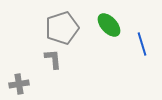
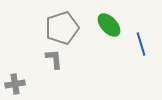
blue line: moved 1 px left
gray L-shape: moved 1 px right
gray cross: moved 4 px left
